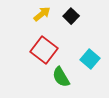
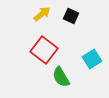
black square: rotated 21 degrees counterclockwise
cyan square: moved 2 px right; rotated 18 degrees clockwise
